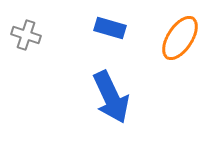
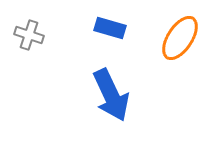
gray cross: moved 3 px right
blue arrow: moved 2 px up
